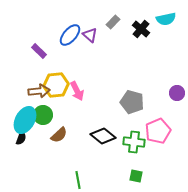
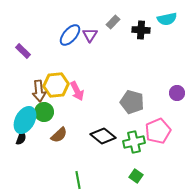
cyan semicircle: moved 1 px right
black cross: moved 1 px down; rotated 36 degrees counterclockwise
purple triangle: rotated 21 degrees clockwise
purple rectangle: moved 16 px left
brown arrow: rotated 90 degrees clockwise
green circle: moved 1 px right, 3 px up
green cross: rotated 20 degrees counterclockwise
green square: rotated 24 degrees clockwise
